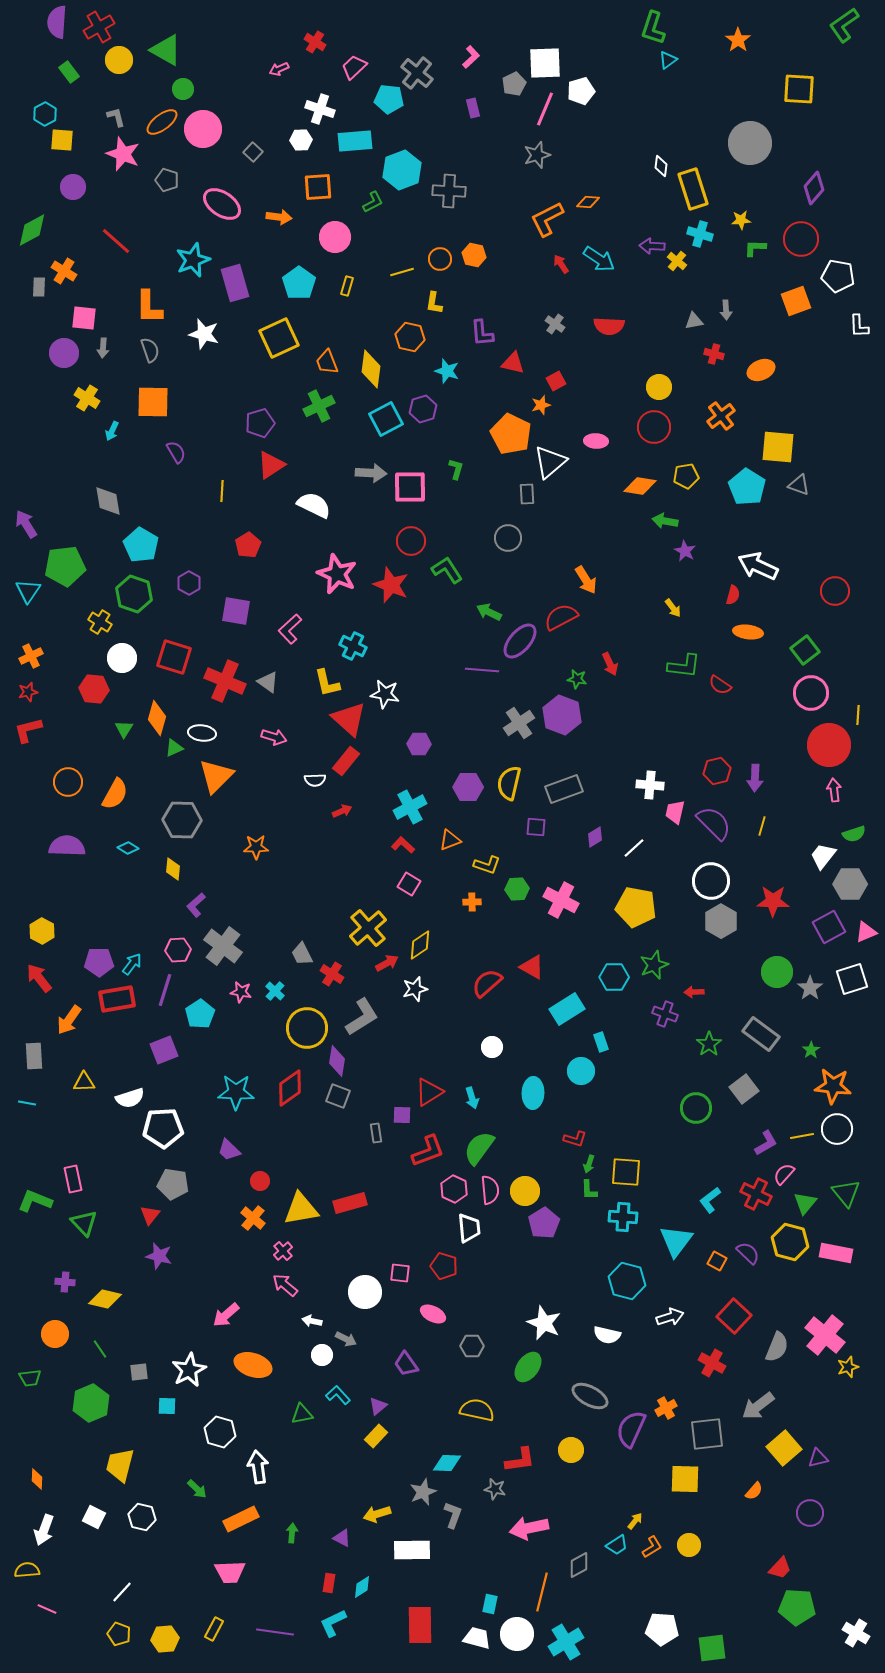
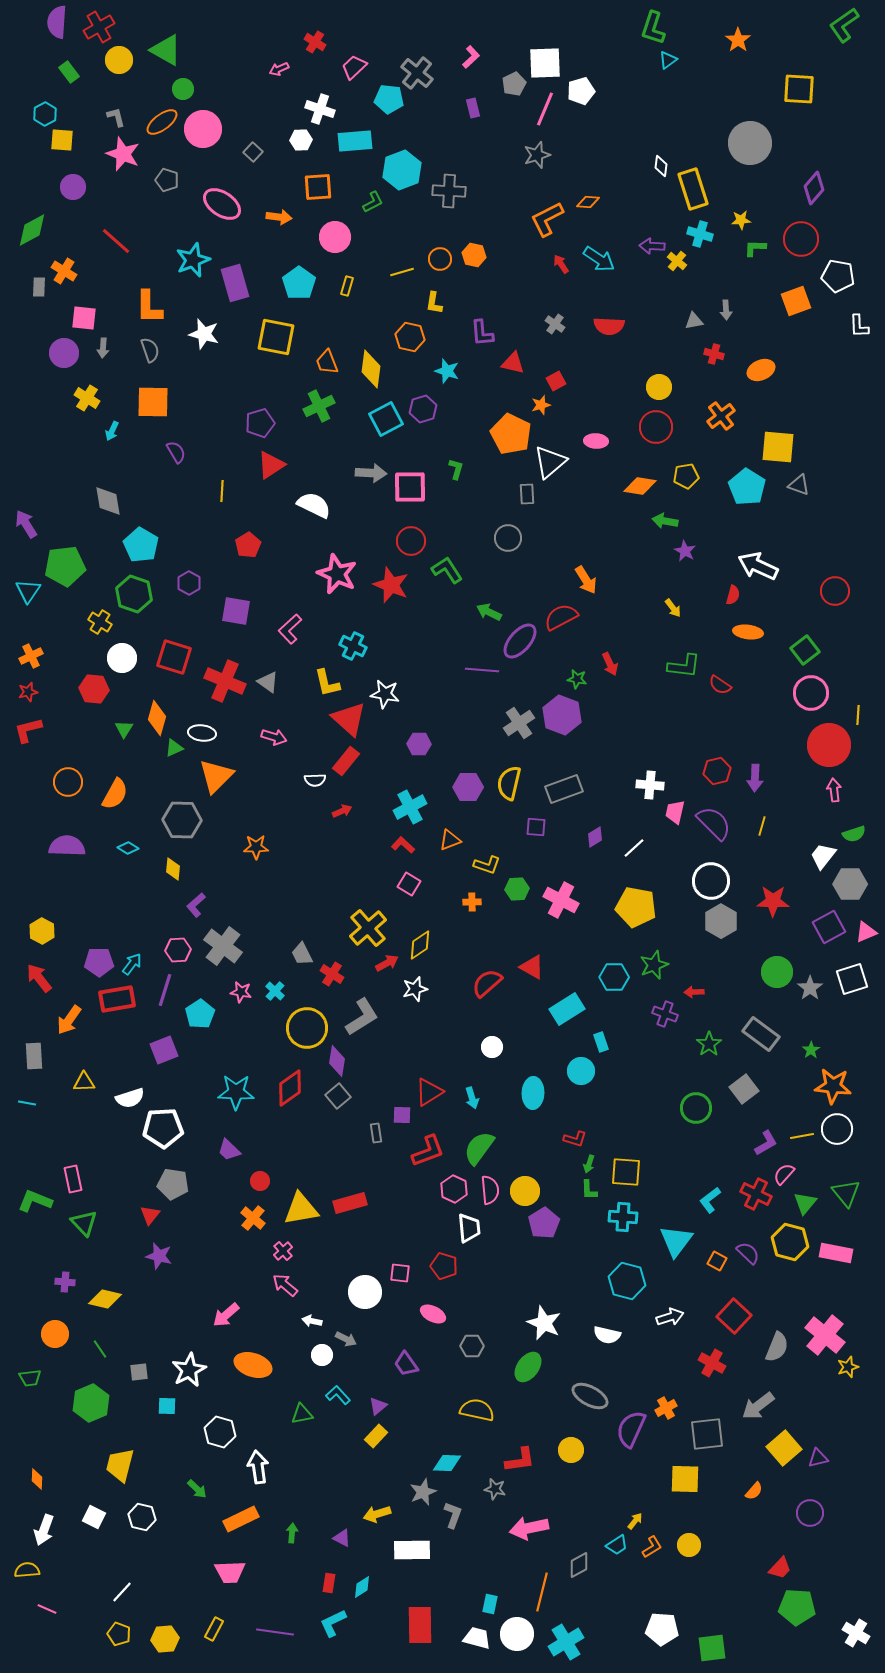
yellow square at (279, 338): moved 3 px left, 1 px up; rotated 36 degrees clockwise
red circle at (654, 427): moved 2 px right
gray square at (338, 1096): rotated 30 degrees clockwise
